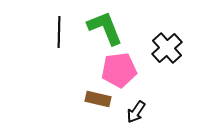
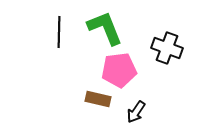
black cross: rotated 28 degrees counterclockwise
